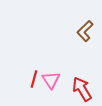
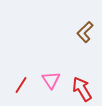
brown L-shape: moved 1 px down
red line: moved 13 px left, 6 px down; rotated 18 degrees clockwise
